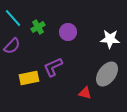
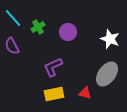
white star: rotated 18 degrees clockwise
purple semicircle: rotated 108 degrees clockwise
yellow rectangle: moved 25 px right, 16 px down
